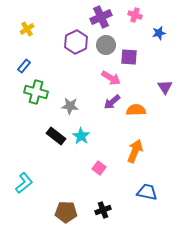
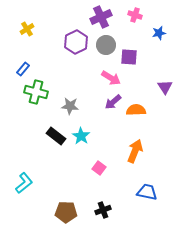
blue rectangle: moved 1 px left, 3 px down
purple arrow: moved 1 px right
